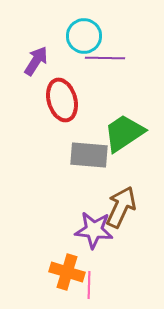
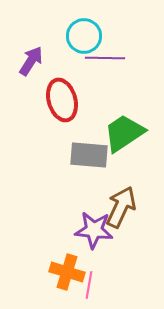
purple arrow: moved 5 px left
pink line: rotated 8 degrees clockwise
